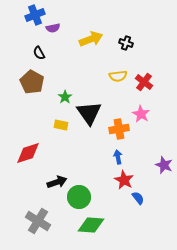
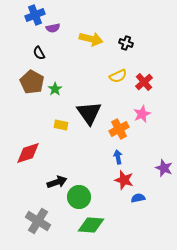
yellow arrow: rotated 35 degrees clockwise
yellow semicircle: rotated 18 degrees counterclockwise
red cross: rotated 12 degrees clockwise
green star: moved 10 px left, 8 px up
pink star: moved 1 px right; rotated 18 degrees clockwise
orange cross: rotated 18 degrees counterclockwise
purple star: moved 3 px down
red star: rotated 12 degrees counterclockwise
blue semicircle: rotated 64 degrees counterclockwise
